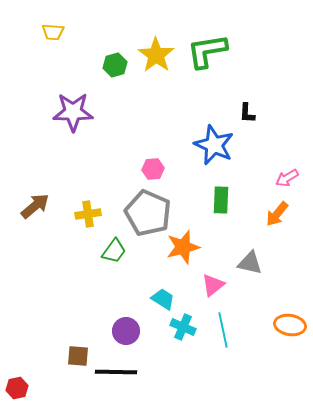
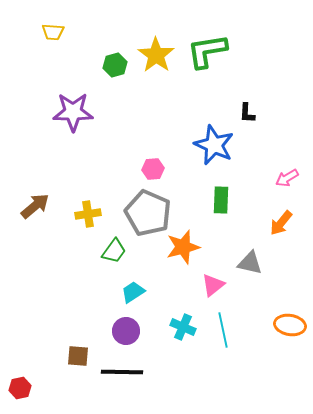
orange arrow: moved 4 px right, 9 px down
cyan trapezoid: moved 30 px left, 7 px up; rotated 65 degrees counterclockwise
black line: moved 6 px right
red hexagon: moved 3 px right
